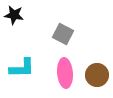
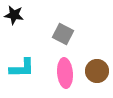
brown circle: moved 4 px up
